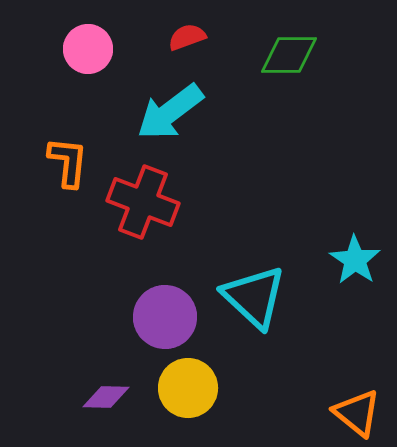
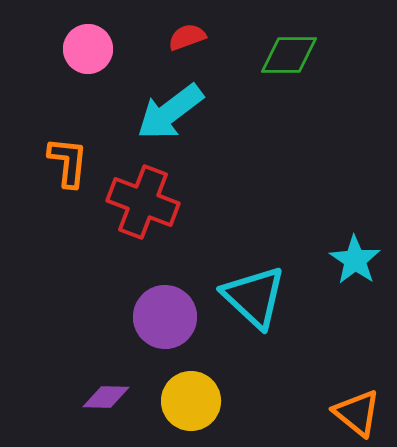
yellow circle: moved 3 px right, 13 px down
